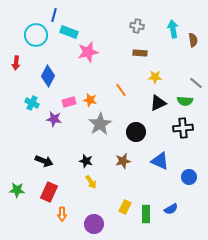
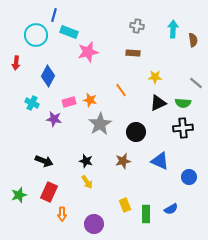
cyan arrow: rotated 12 degrees clockwise
brown rectangle: moved 7 px left
green semicircle: moved 2 px left, 2 px down
yellow arrow: moved 4 px left
green star: moved 2 px right, 5 px down; rotated 21 degrees counterclockwise
yellow rectangle: moved 2 px up; rotated 48 degrees counterclockwise
